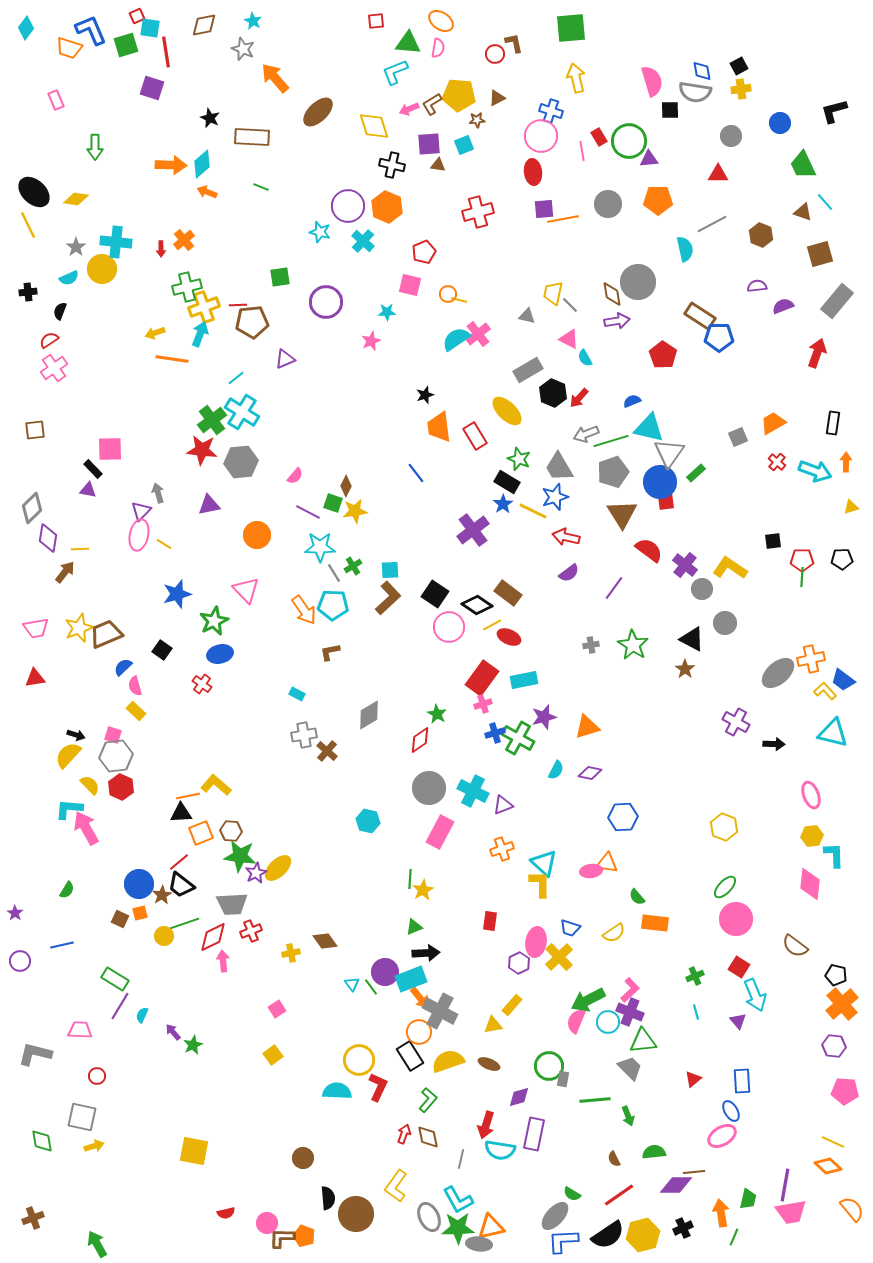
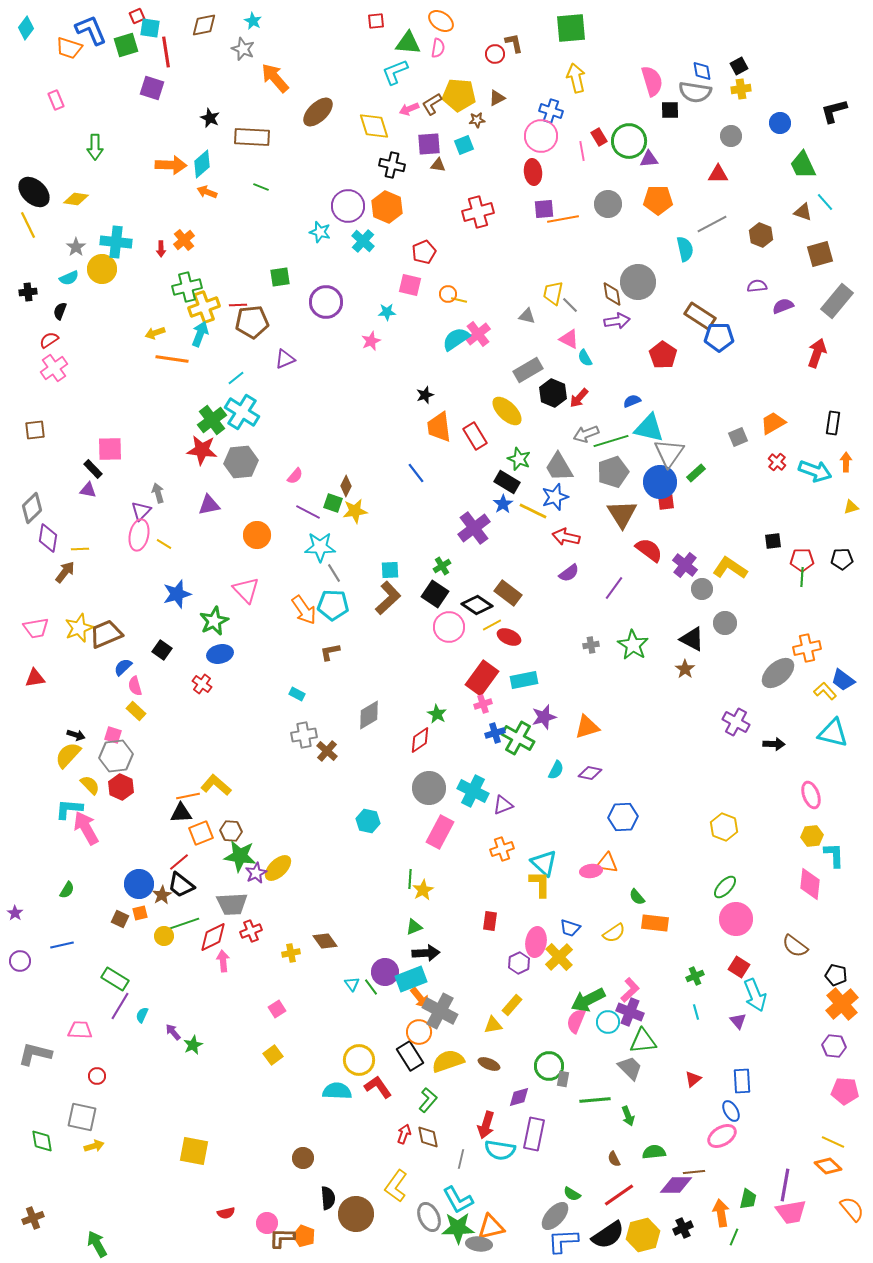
purple cross at (473, 530): moved 1 px right, 2 px up
green cross at (353, 566): moved 89 px right
orange cross at (811, 659): moved 4 px left, 11 px up
red L-shape at (378, 1087): rotated 60 degrees counterclockwise
